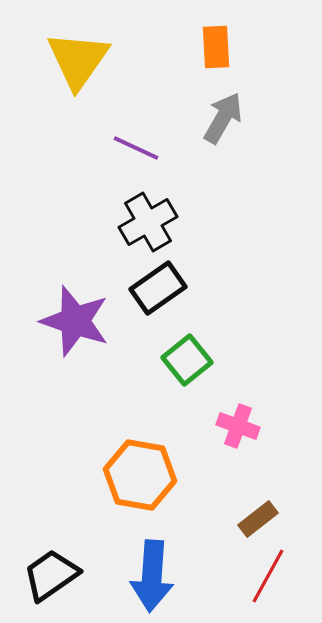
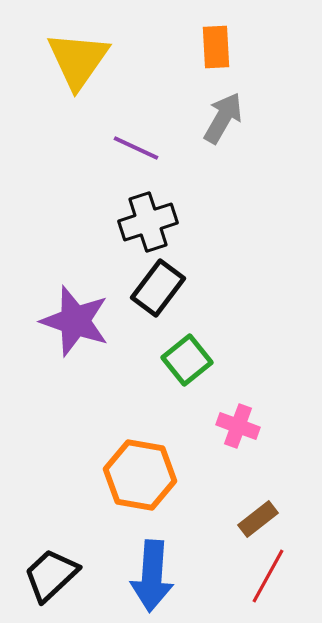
black cross: rotated 12 degrees clockwise
black rectangle: rotated 18 degrees counterclockwise
black trapezoid: rotated 8 degrees counterclockwise
